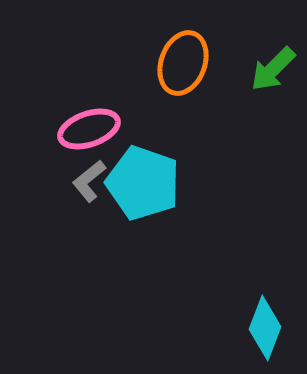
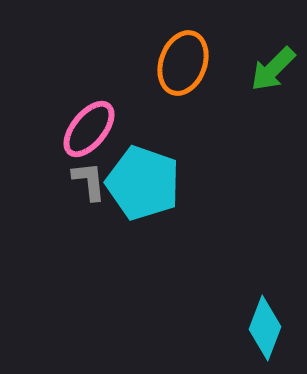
pink ellipse: rotated 32 degrees counterclockwise
gray L-shape: rotated 123 degrees clockwise
